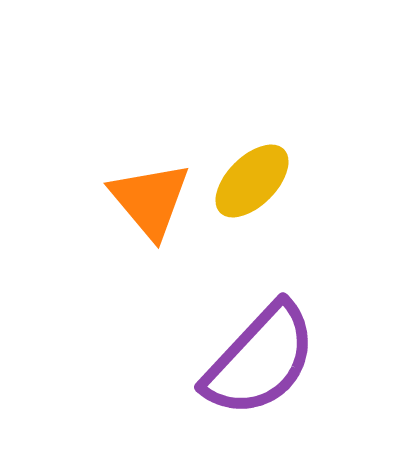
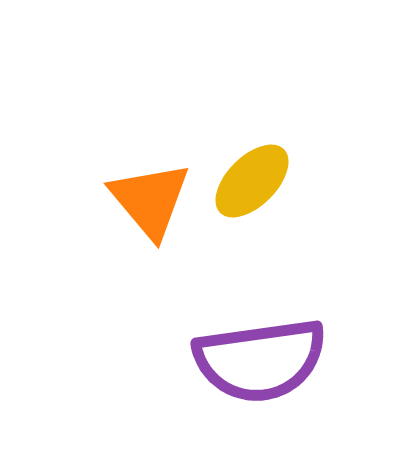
purple semicircle: rotated 39 degrees clockwise
